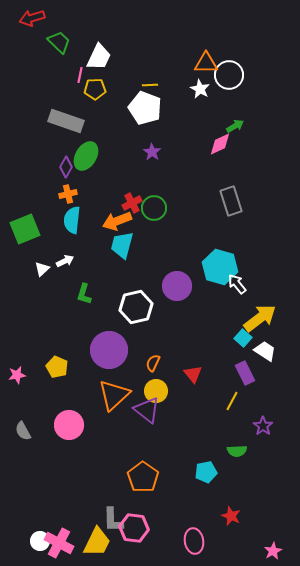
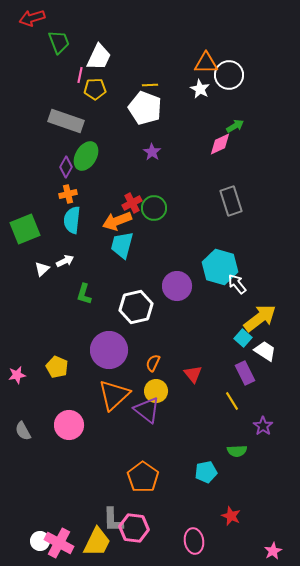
green trapezoid at (59, 42): rotated 25 degrees clockwise
yellow line at (232, 401): rotated 60 degrees counterclockwise
